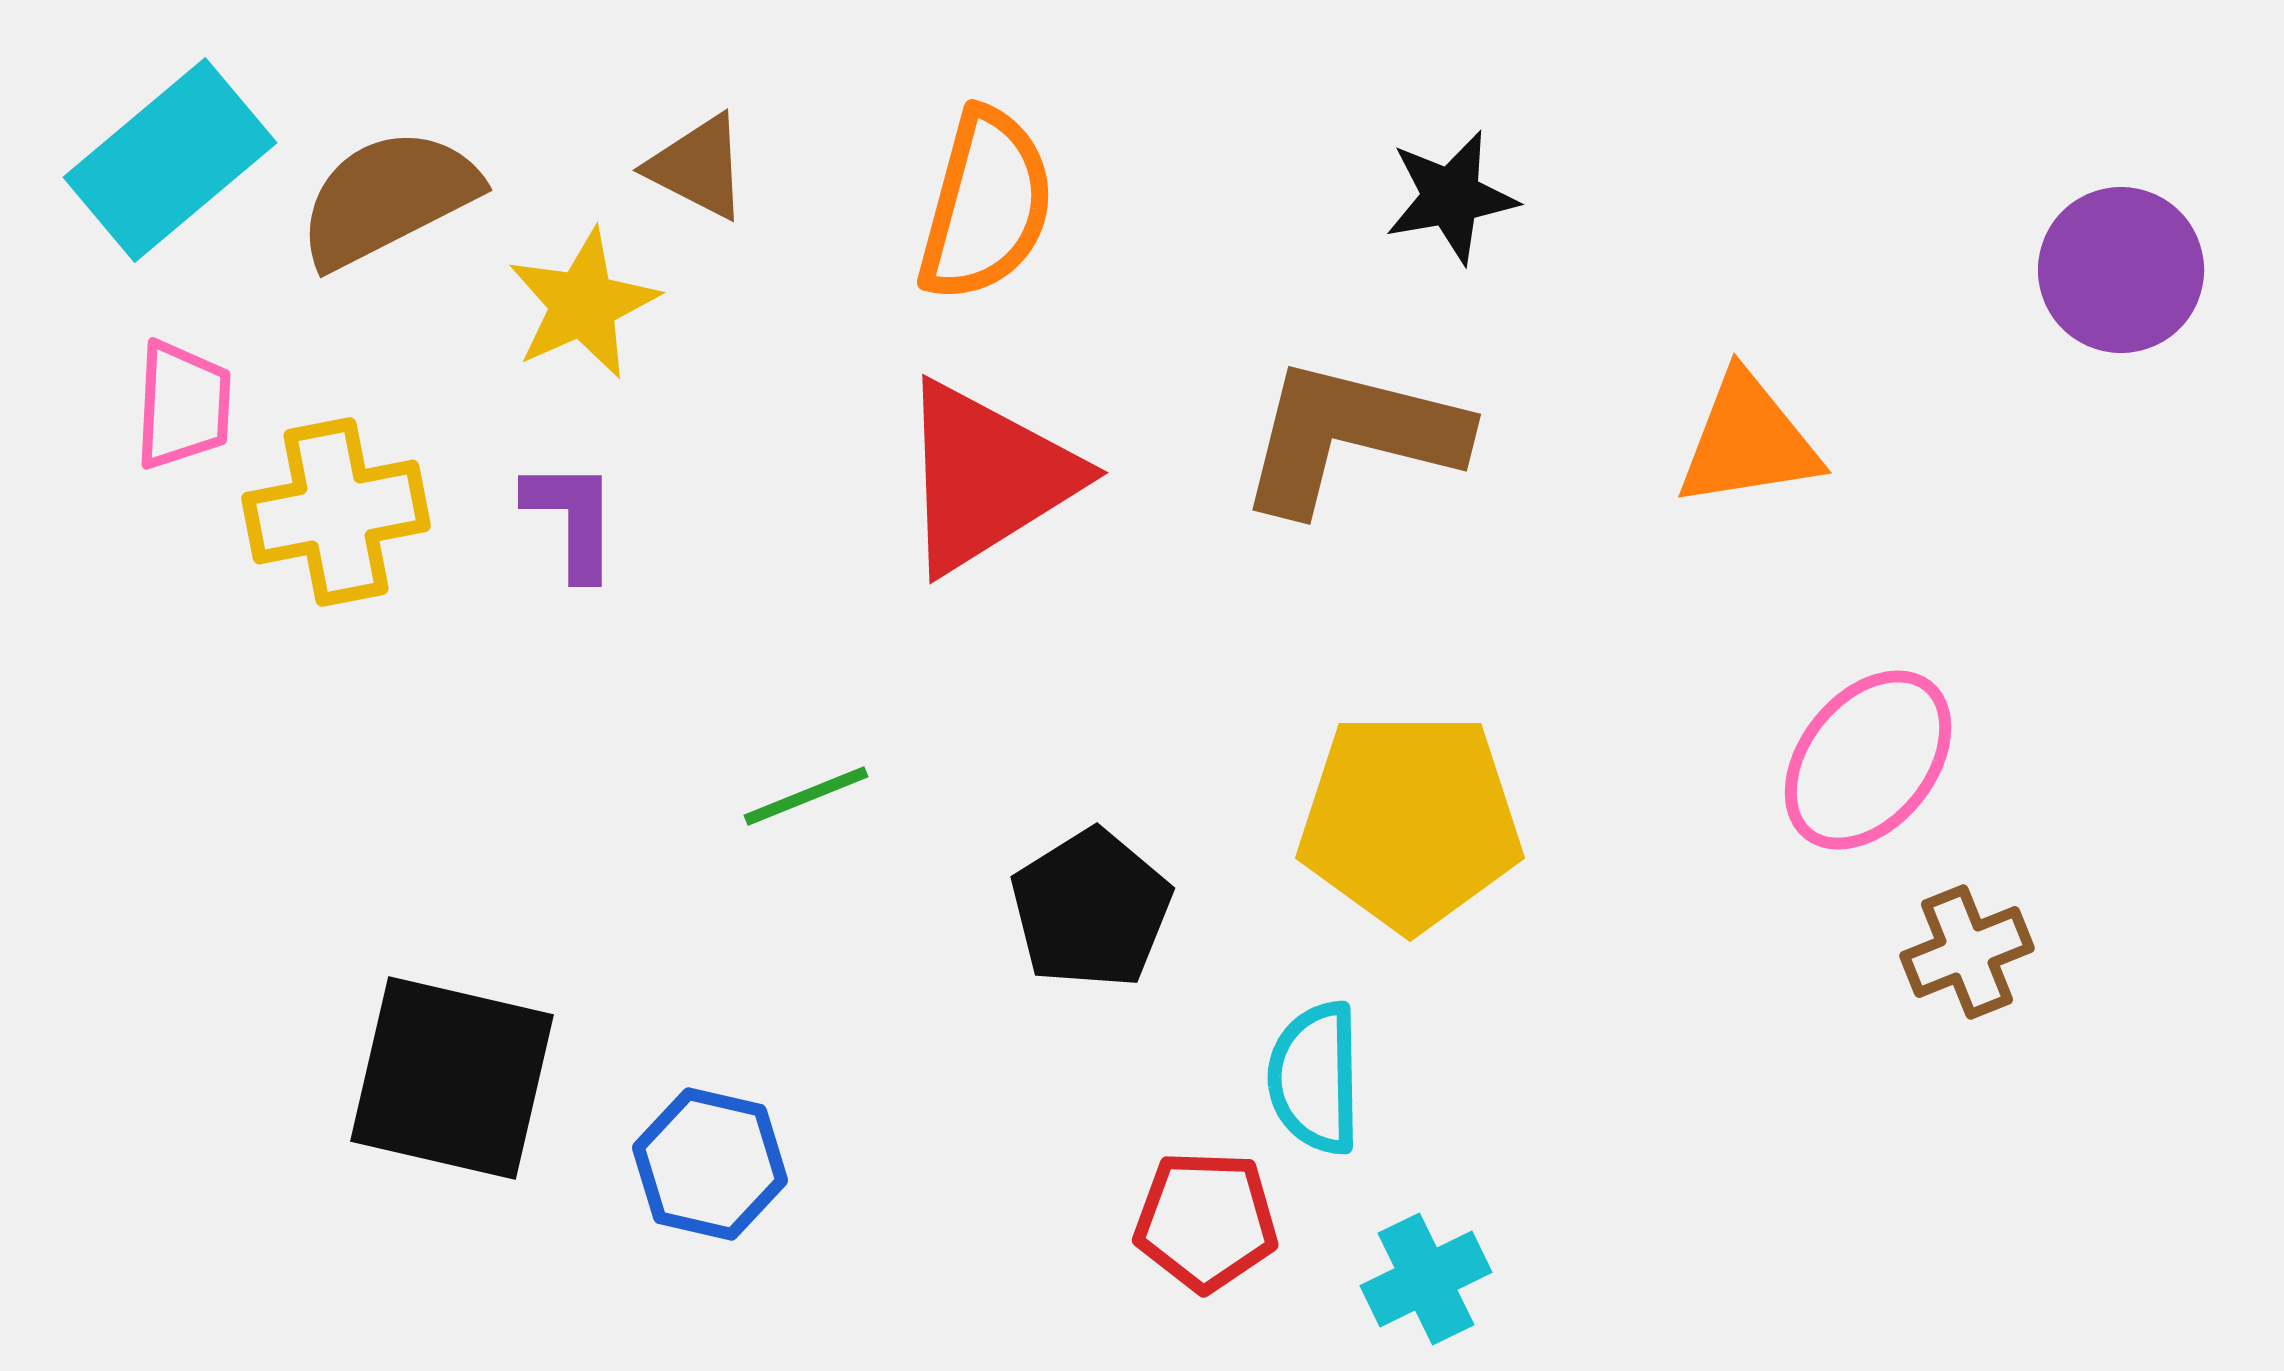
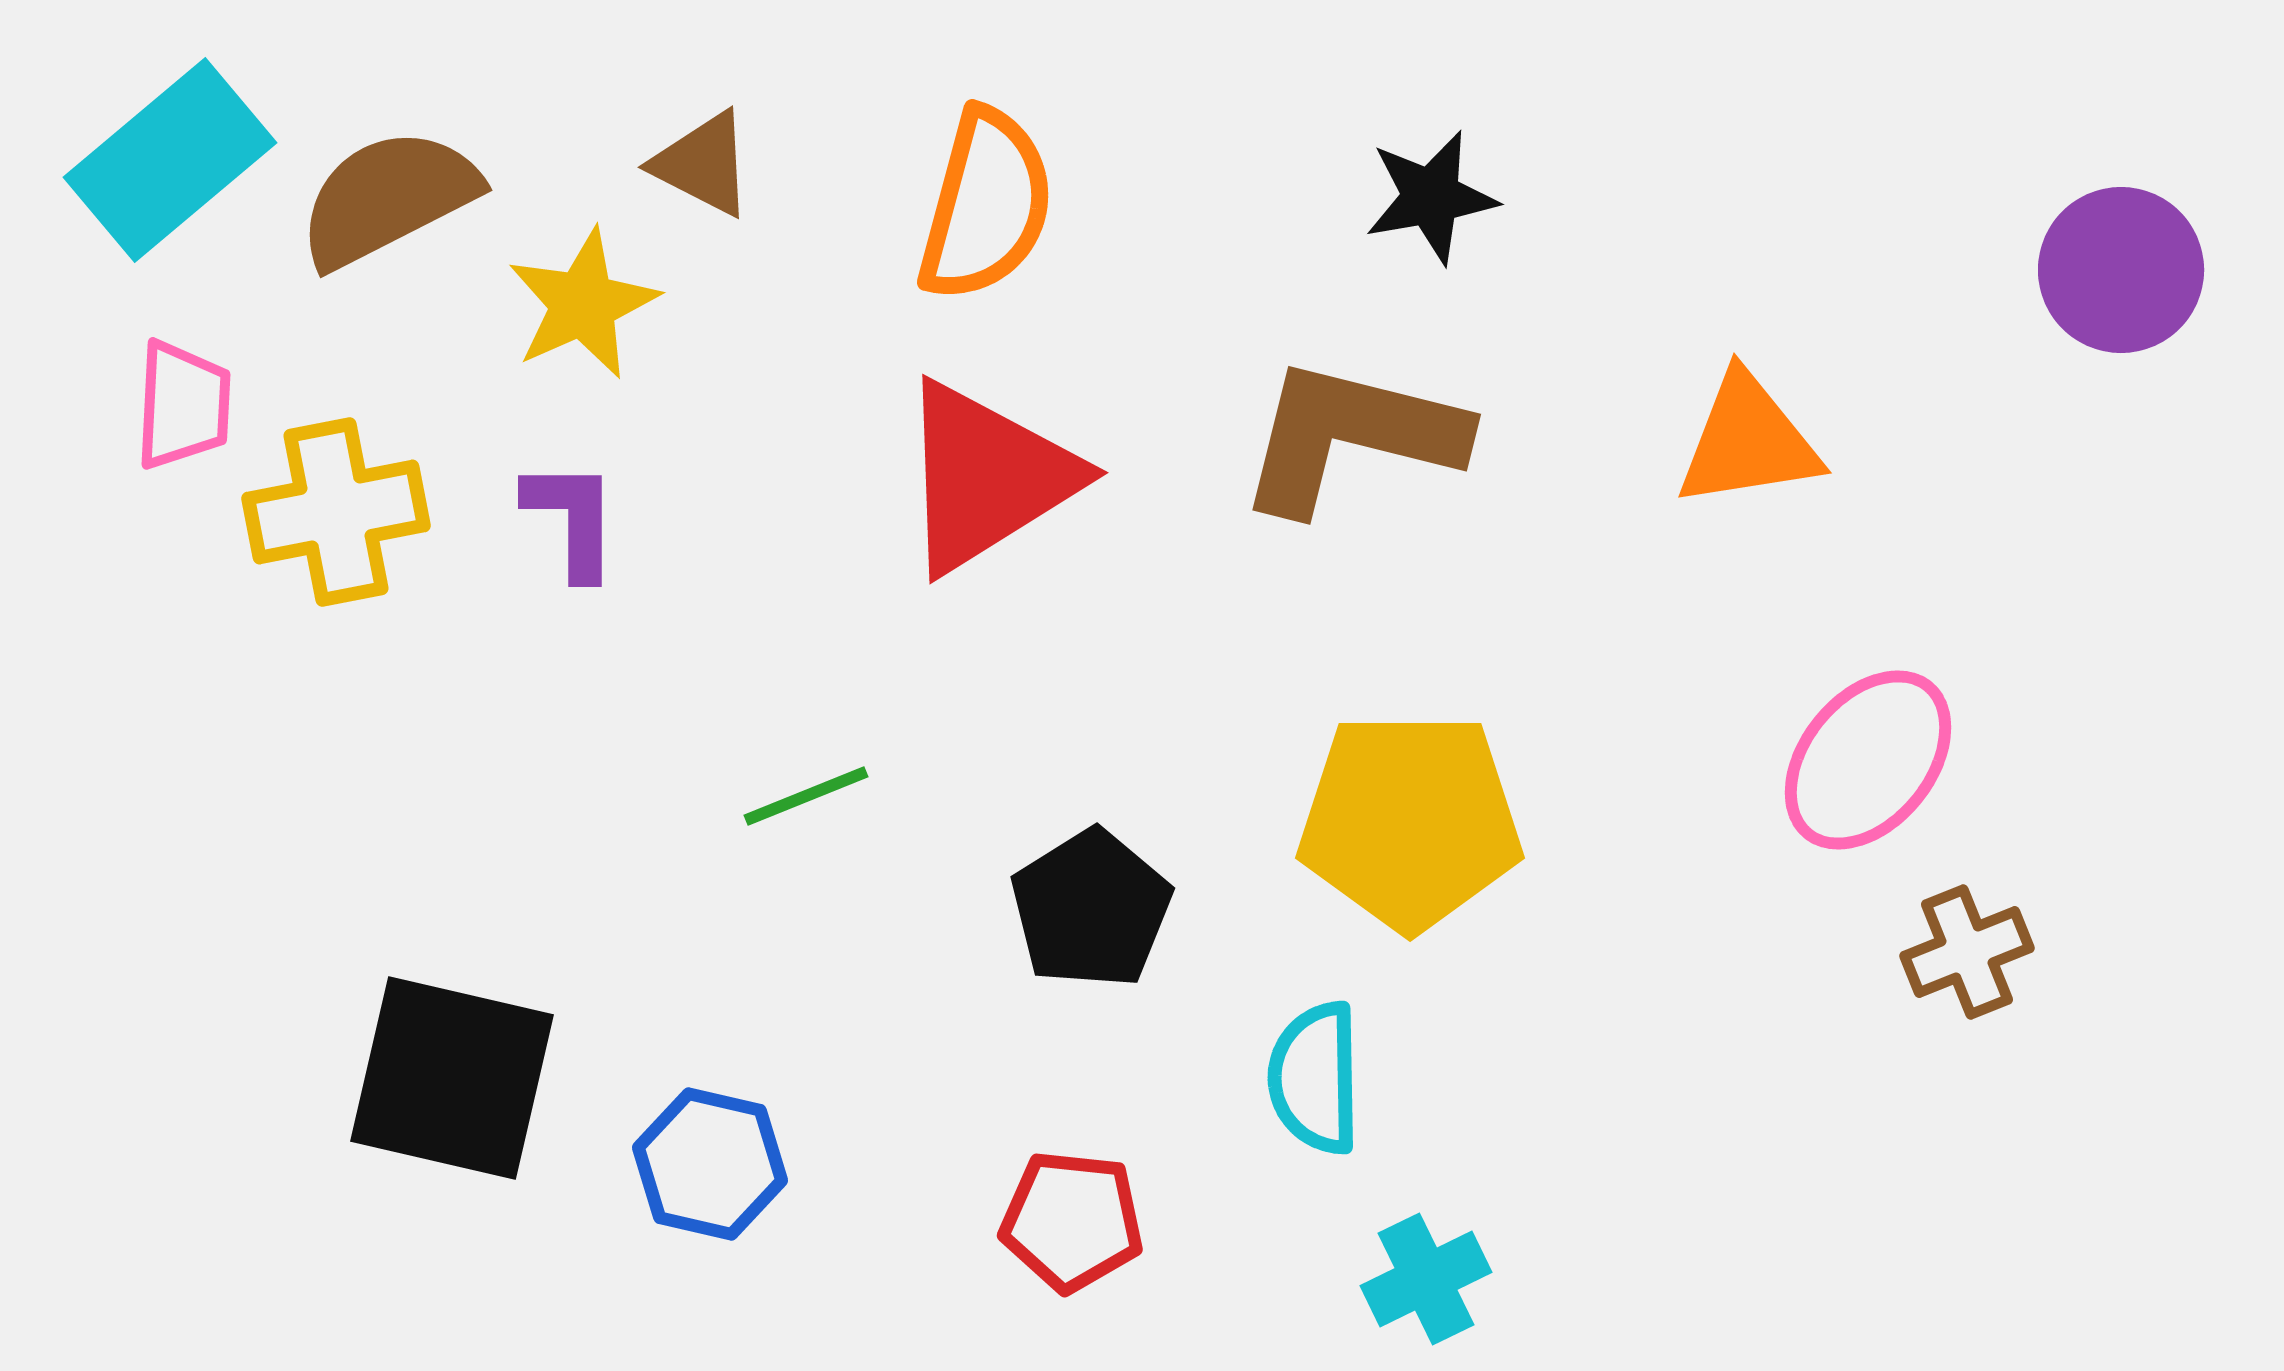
brown triangle: moved 5 px right, 3 px up
black star: moved 20 px left
red pentagon: moved 134 px left; rotated 4 degrees clockwise
